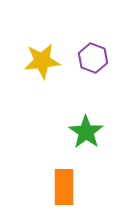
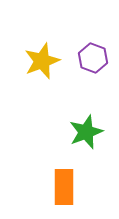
yellow star: rotated 15 degrees counterclockwise
green star: rotated 16 degrees clockwise
